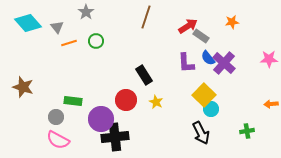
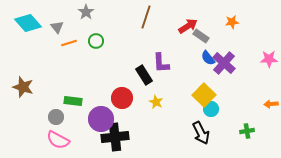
purple L-shape: moved 25 px left
red circle: moved 4 px left, 2 px up
